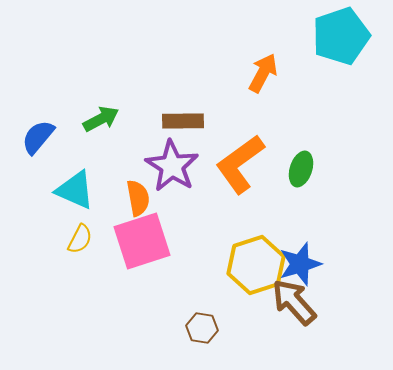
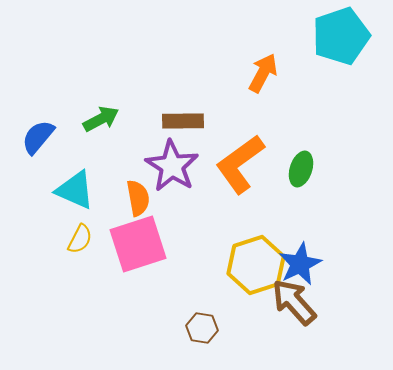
pink square: moved 4 px left, 3 px down
blue star: rotated 9 degrees counterclockwise
